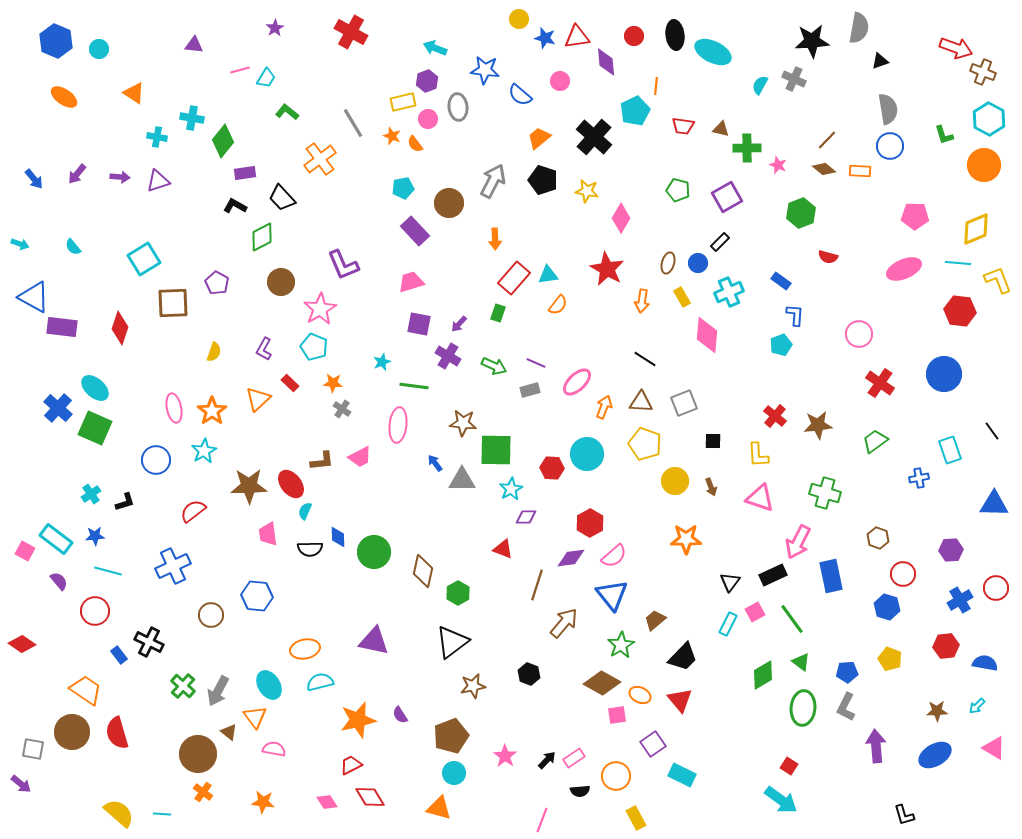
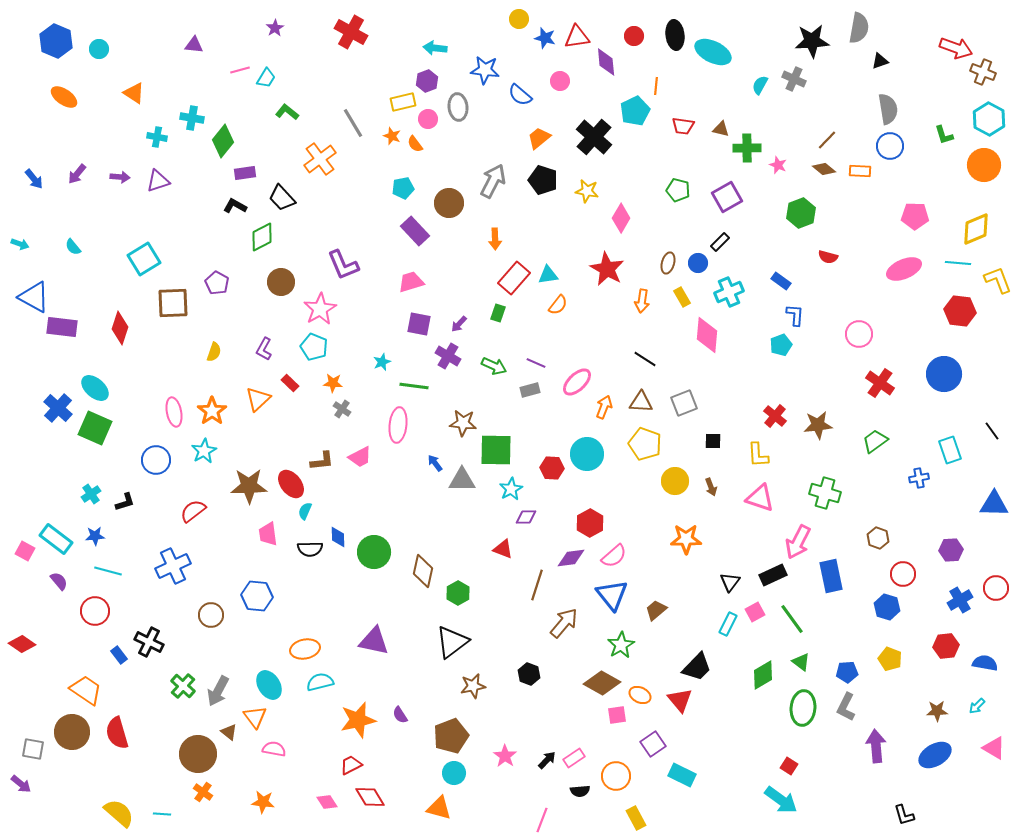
cyan arrow at (435, 48): rotated 15 degrees counterclockwise
pink ellipse at (174, 408): moved 4 px down
brown trapezoid at (655, 620): moved 1 px right, 10 px up
black trapezoid at (683, 657): moved 14 px right, 10 px down
